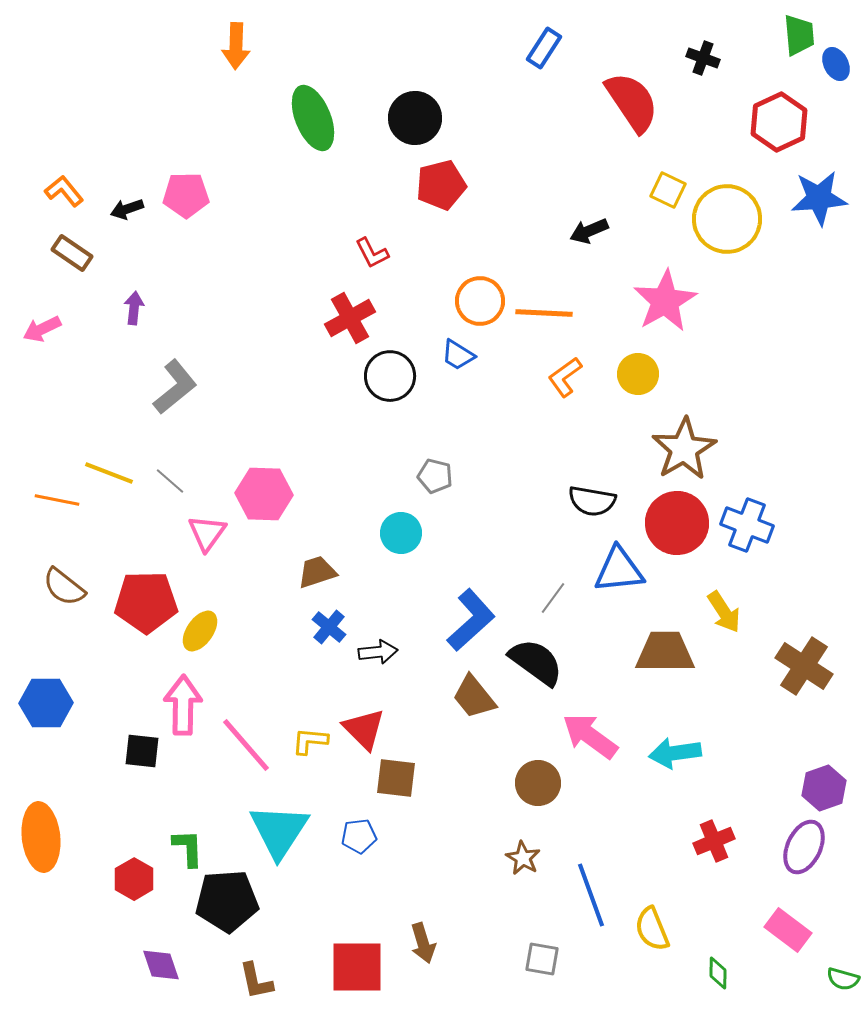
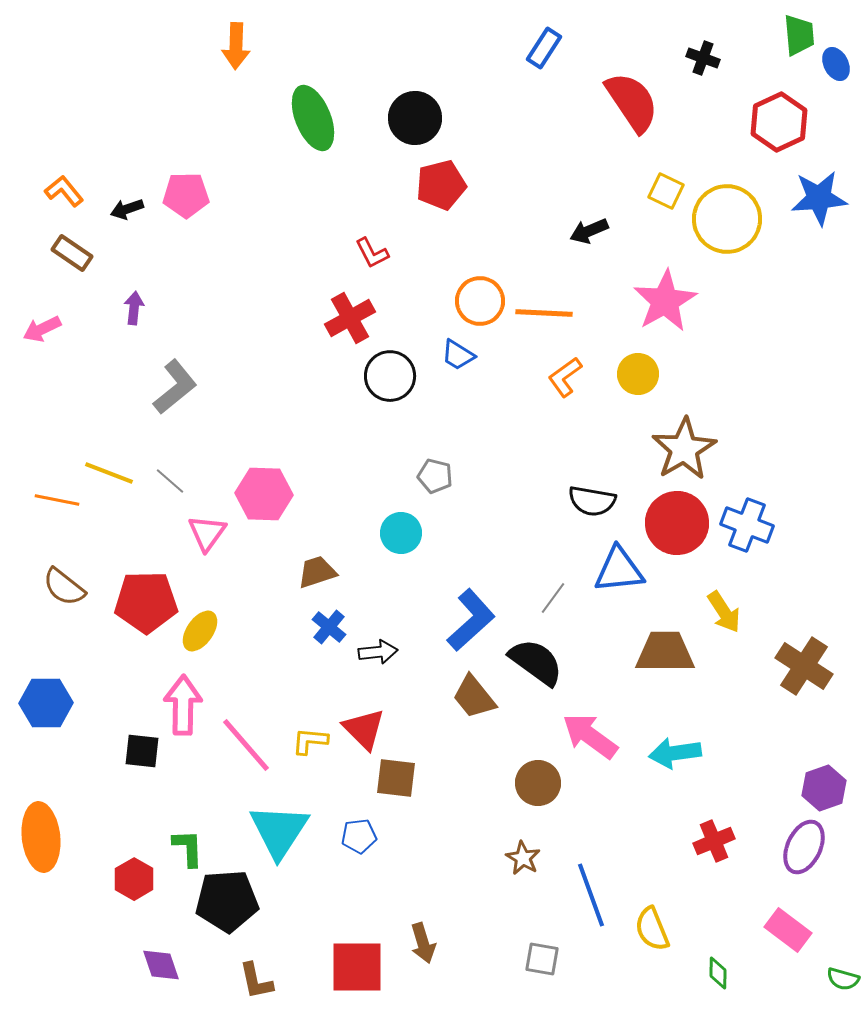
yellow square at (668, 190): moved 2 px left, 1 px down
